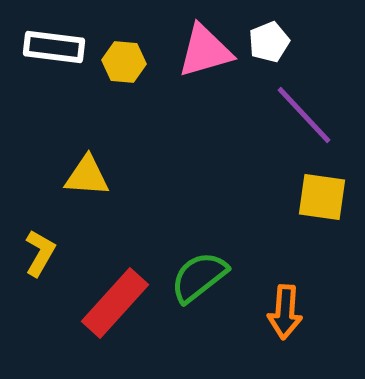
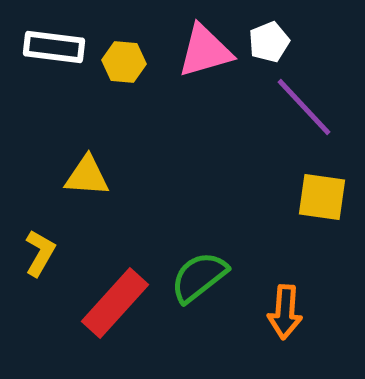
purple line: moved 8 px up
